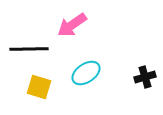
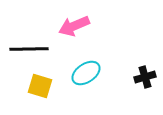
pink arrow: moved 2 px right, 1 px down; rotated 12 degrees clockwise
yellow square: moved 1 px right, 1 px up
